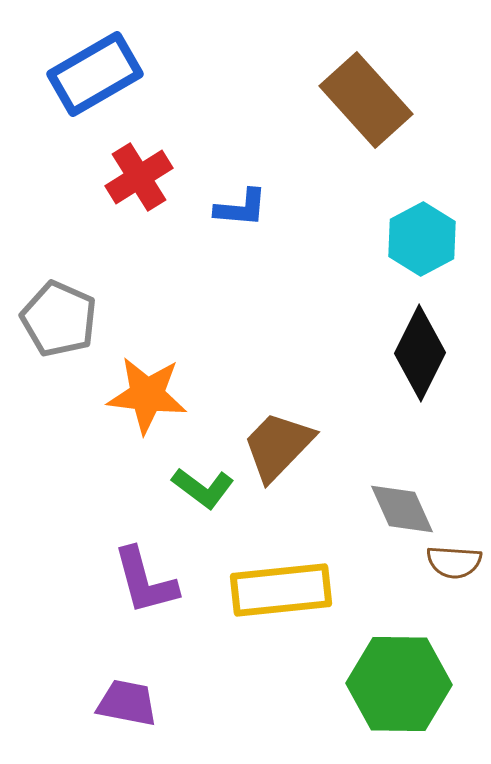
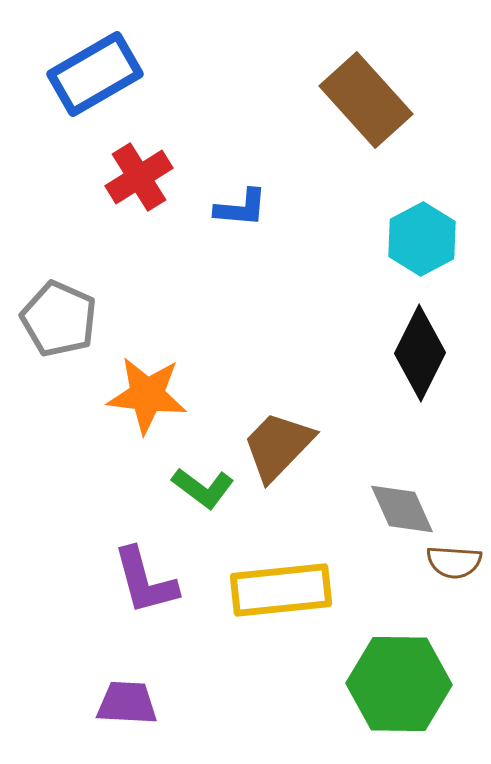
purple trapezoid: rotated 8 degrees counterclockwise
